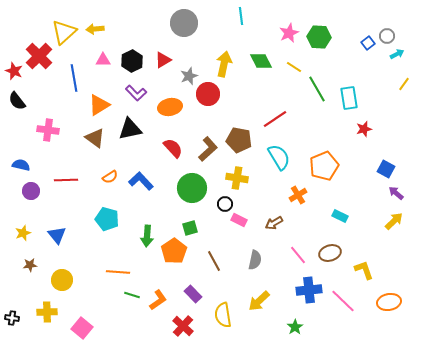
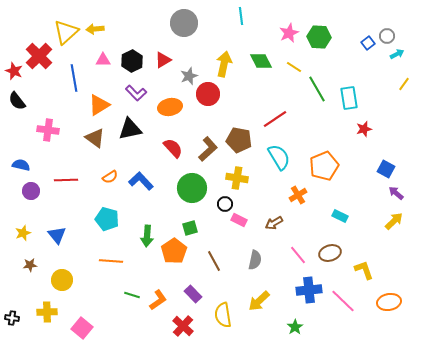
yellow triangle at (64, 32): moved 2 px right
orange line at (118, 272): moved 7 px left, 11 px up
